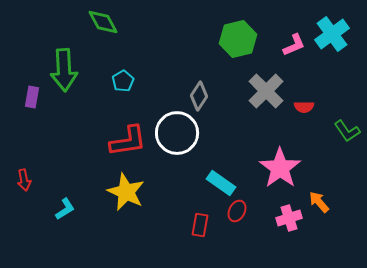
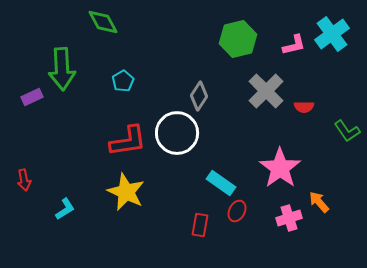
pink L-shape: rotated 10 degrees clockwise
green arrow: moved 2 px left, 1 px up
purple rectangle: rotated 55 degrees clockwise
